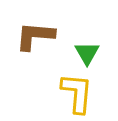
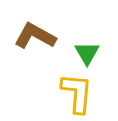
brown L-shape: rotated 24 degrees clockwise
